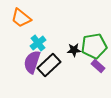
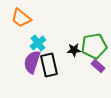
black rectangle: rotated 60 degrees counterclockwise
